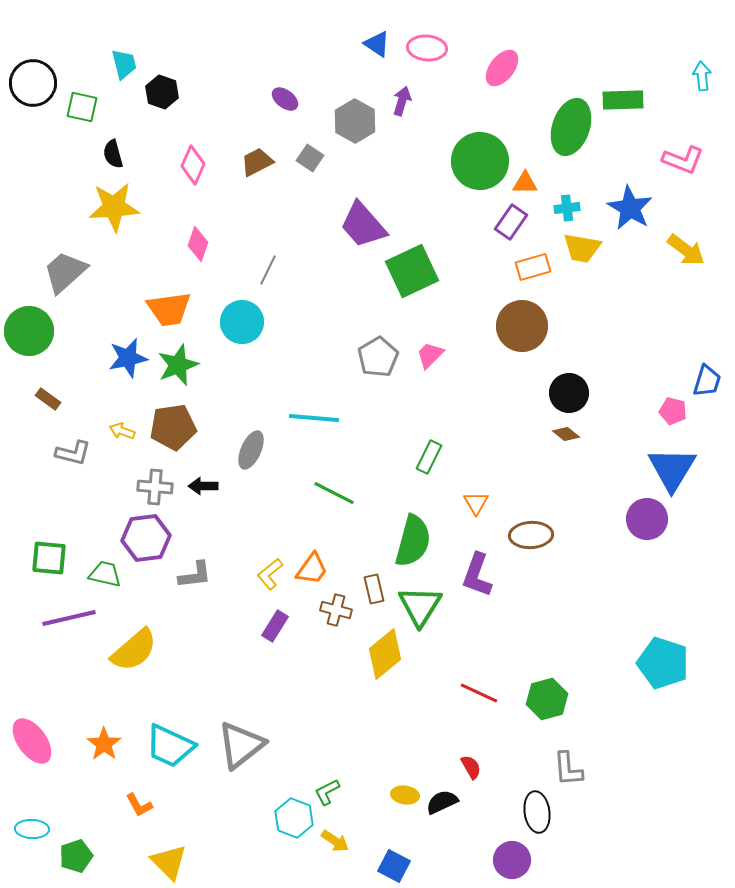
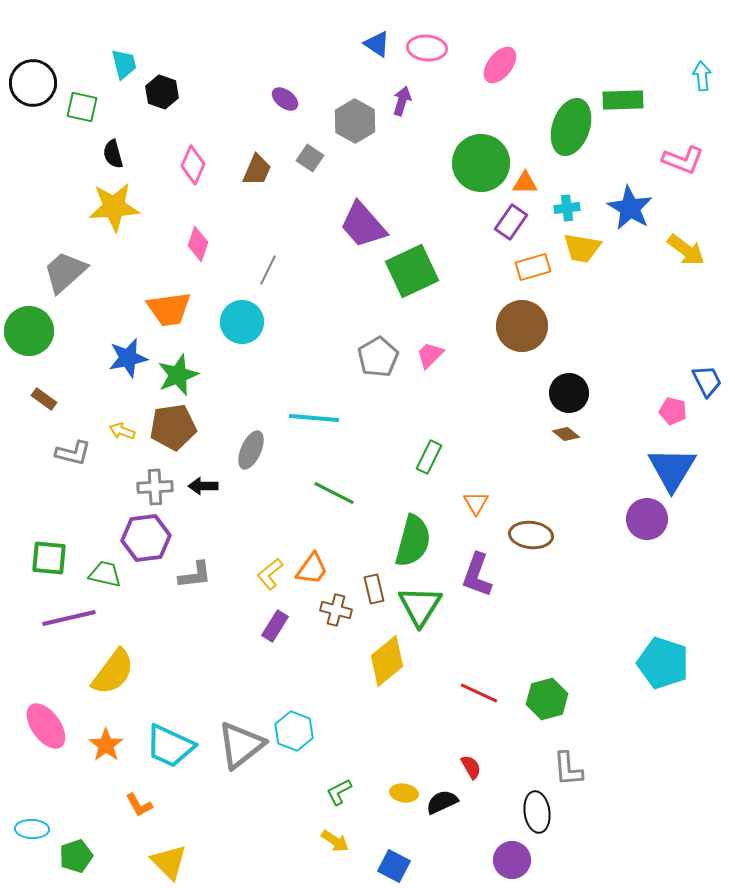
pink ellipse at (502, 68): moved 2 px left, 3 px up
green circle at (480, 161): moved 1 px right, 2 px down
brown trapezoid at (257, 162): moved 8 px down; rotated 140 degrees clockwise
green star at (178, 365): moved 10 px down
blue trapezoid at (707, 381): rotated 44 degrees counterclockwise
brown rectangle at (48, 399): moved 4 px left
gray cross at (155, 487): rotated 8 degrees counterclockwise
brown ellipse at (531, 535): rotated 9 degrees clockwise
yellow semicircle at (134, 650): moved 21 px left, 22 px down; rotated 12 degrees counterclockwise
yellow diamond at (385, 654): moved 2 px right, 7 px down
pink ellipse at (32, 741): moved 14 px right, 15 px up
orange star at (104, 744): moved 2 px right, 1 px down
green L-shape at (327, 792): moved 12 px right
yellow ellipse at (405, 795): moved 1 px left, 2 px up
cyan hexagon at (294, 818): moved 87 px up
